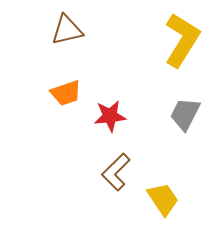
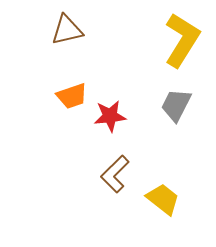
orange trapezoid: moved 6 px right, 3 px down
gray trapezoid: moved 9 px left, 9 px up
brown L-shape: moved 1 px left, 2 px down
yellow trapezoid: rotated 18 degrees counterclockwise
